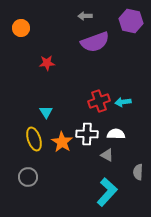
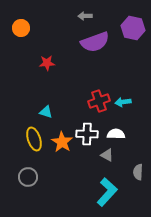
purple hexagon: moved 2 px right, 7 px down
cyan triangle: rotated 40 degrees counterclockwise
